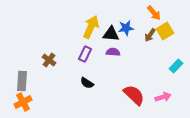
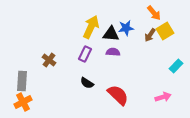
red semicircle: moved 16 px left
